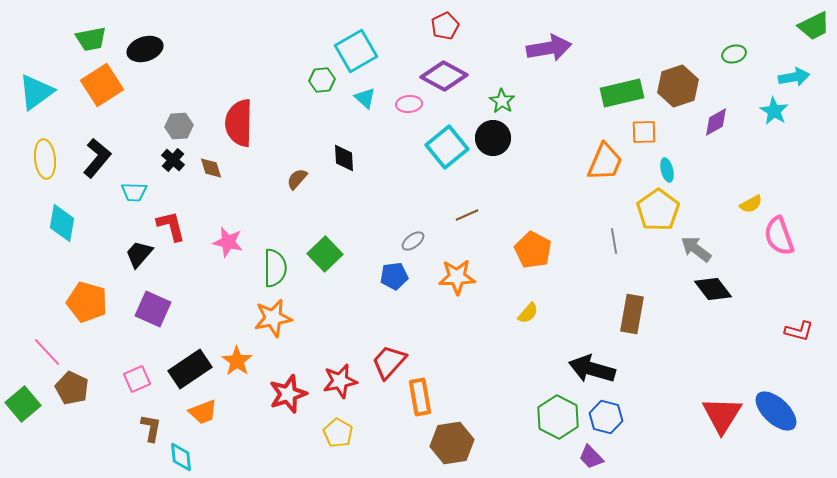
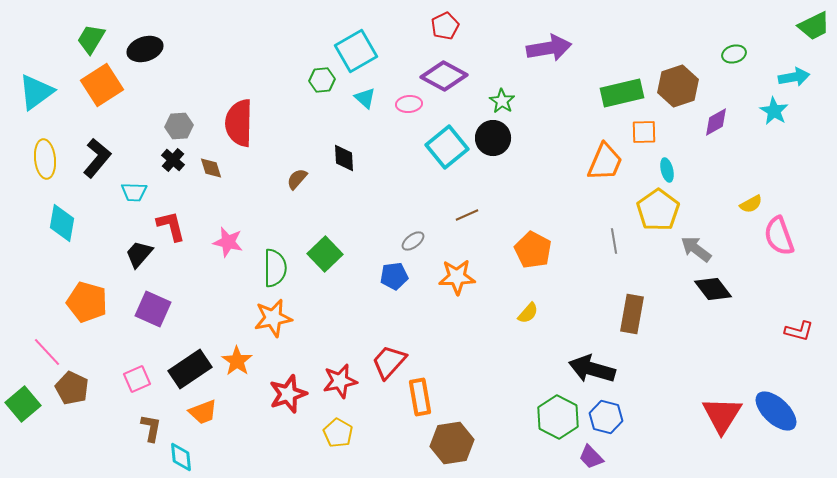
green trapezoid at (91, 39): rotated 132 degrees clockwise
